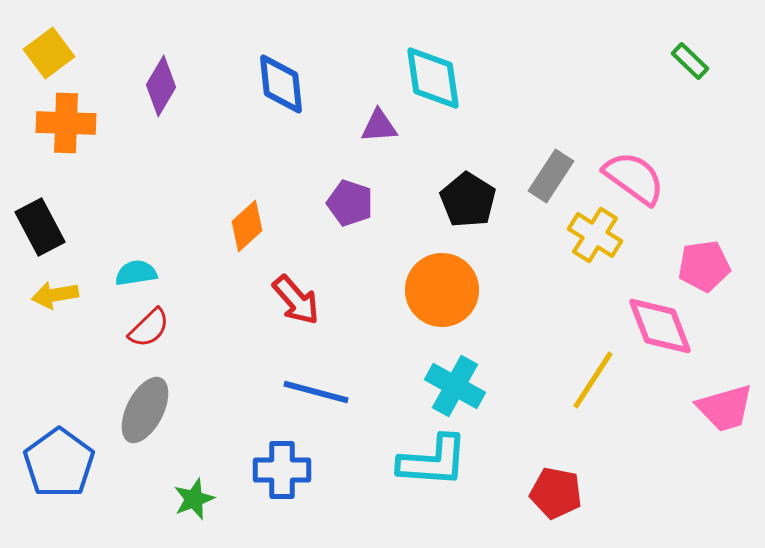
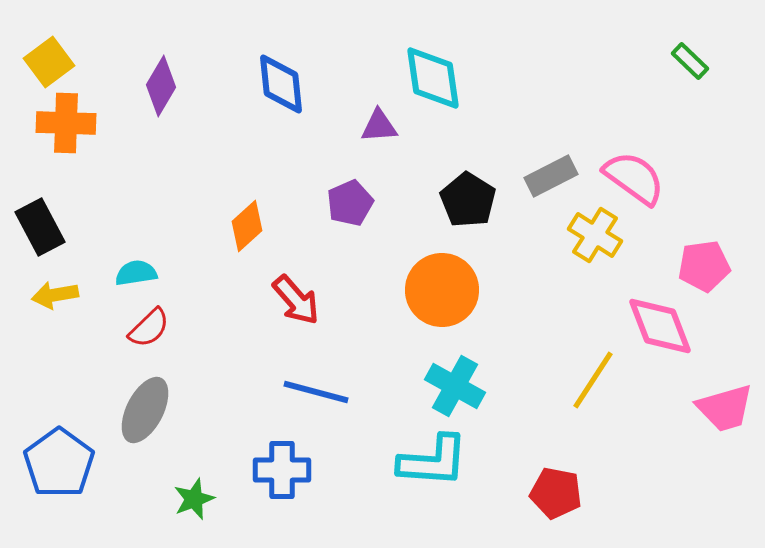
yellow square: moved 9 px down
gray rectangle: rotated 30 degrees clockwise
purple pentagon: rotated 30 degrees clockwise
